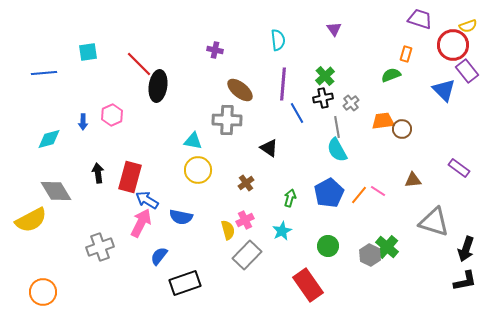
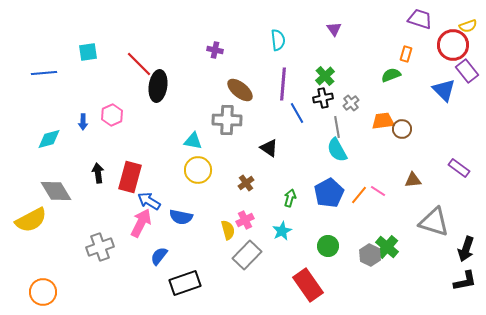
blue arrow at (147, 200): moved 2 px right, 1 px down
